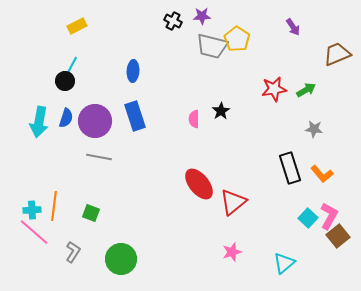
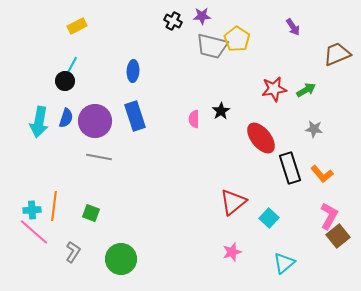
red ellipse: moved 62 px right, 46 px up
cyan square: moved 39 px left
